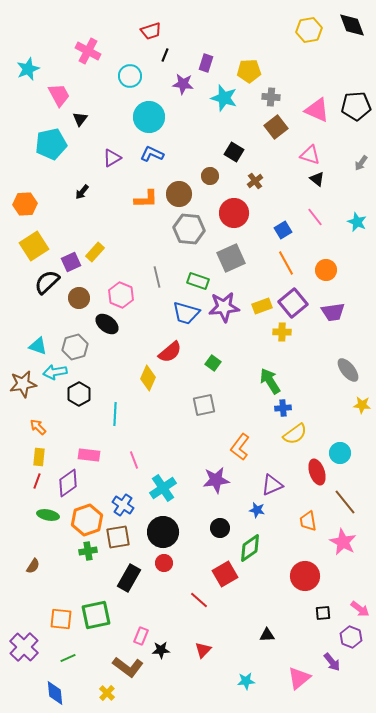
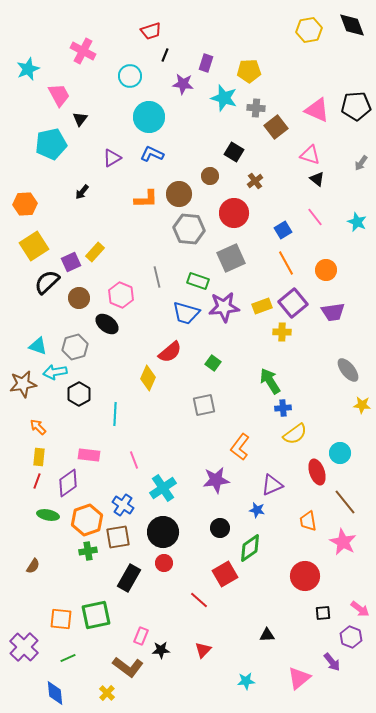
pink cross at (88, 51): moved 5 px left
gray cross at (271, 97): moved 15 px left, 11 px down
